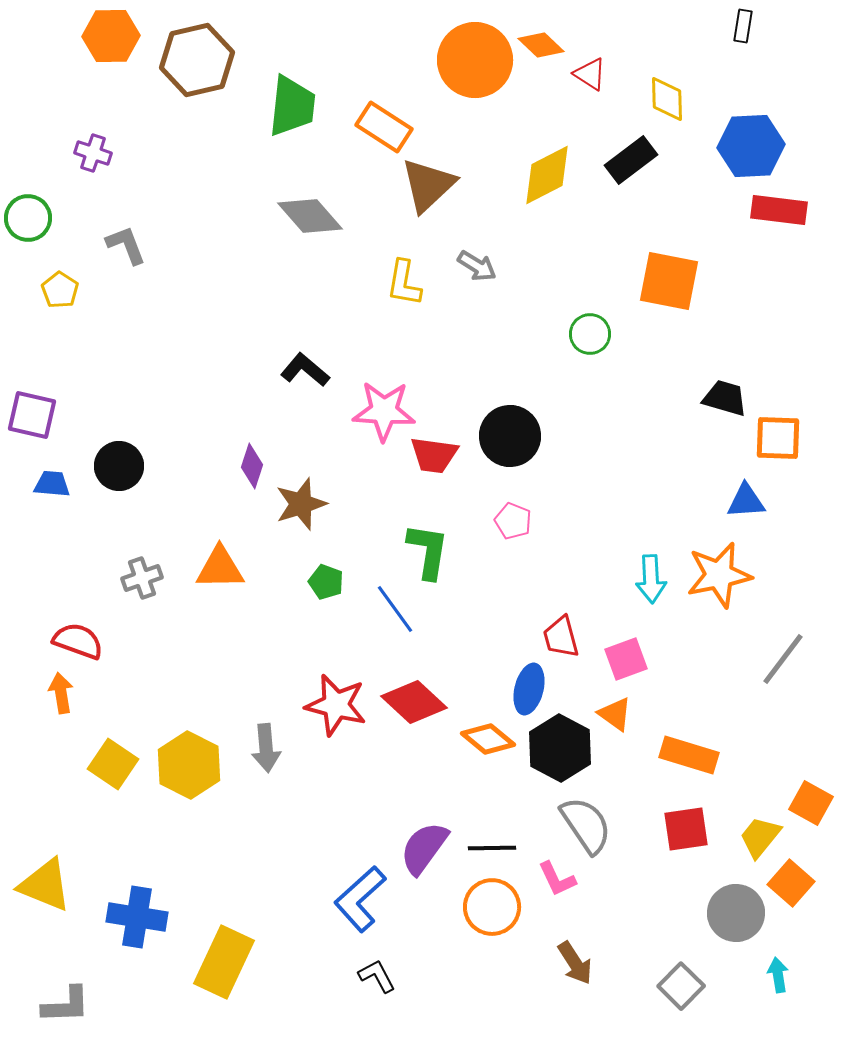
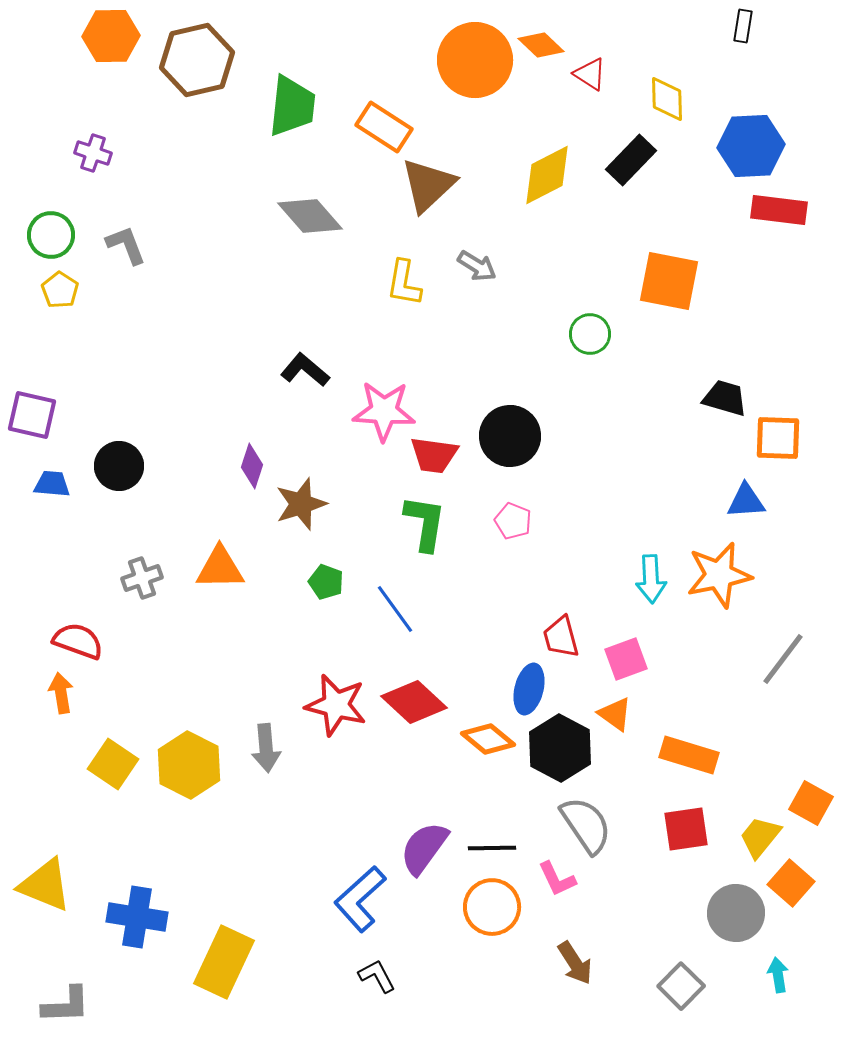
black rectangle at (631, 160): rotated 9 degrees counterclockwise
green circle at (28, 218): moved 23 px right, 17 px down
green L-shape at (428, 551): moved 3 px left, 28 px up
